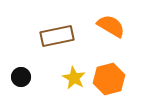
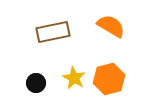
brown rectangle: moved 4 px left, 4 px up
black circle: moved 15 px right, 6 px down
